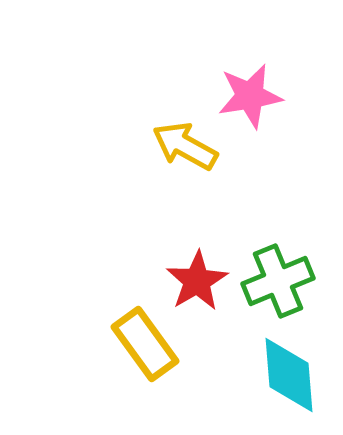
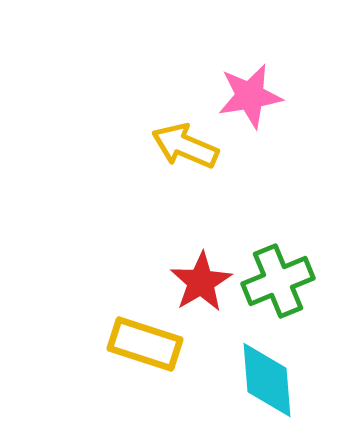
yellow arrow: rotated 6 degrees counterclockwise
red star: moved 4 px right, 1 px down
yellow rectangle: rotated 36 degrees counterclockwise
cyan diamond: moved 22 px left, 5 px down
